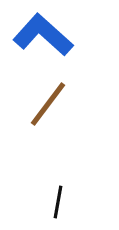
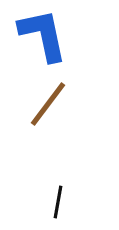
blue L-shape: rotated 36 degrees clockwise
